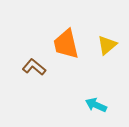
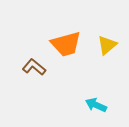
orange trapezoid: rotated 92 degrees counterclockwise
